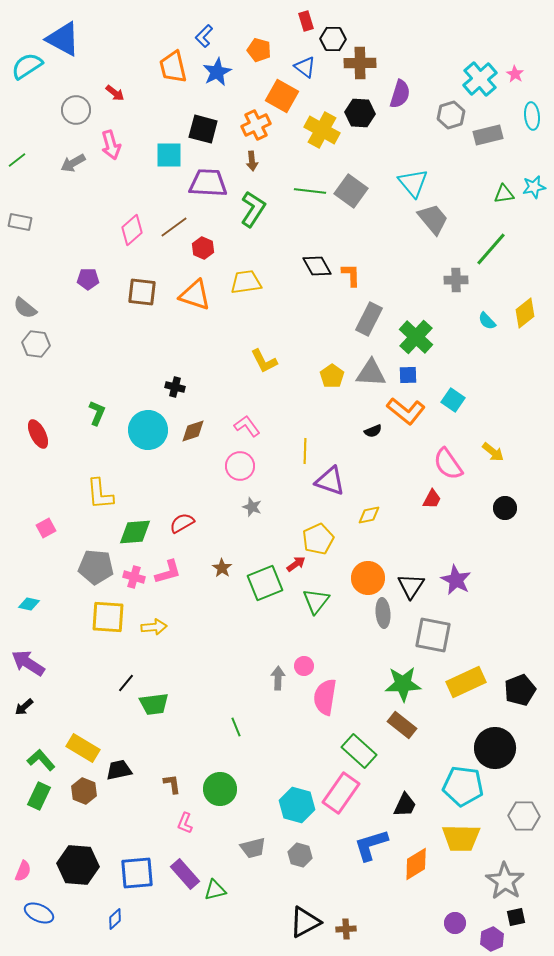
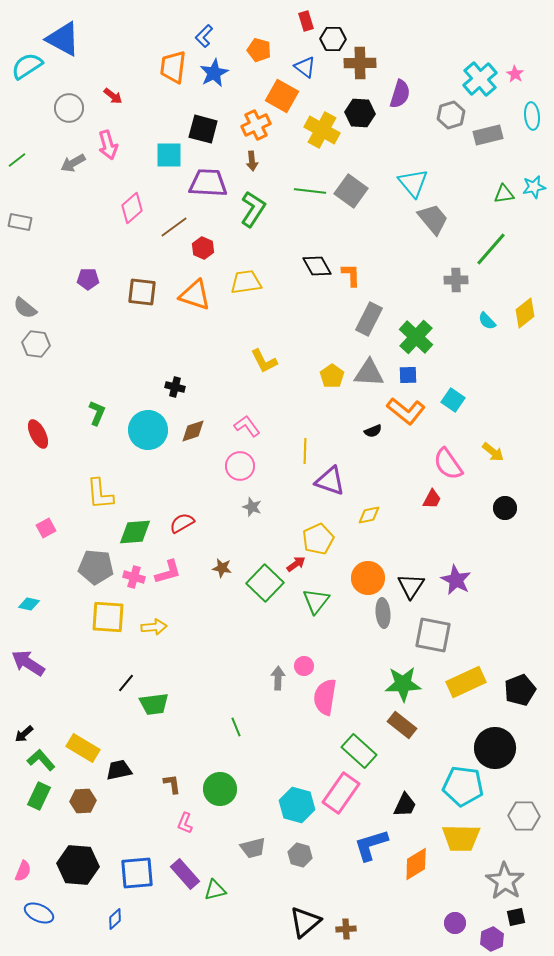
orange trapezoid at (173, 67): rotated 20 degrees clockwise
blue star at (217, 72): moved 3 px left, 1 px down
red arrow at (115, 93): moved 2 px left, 3 px down
gray circle at (76, 110): moved 7 px left, 2 px up
pink arrow at (111, 145): moved 3 px left
pink diamond at (132, 230): moved 22 px up
gray triangle at (371, 373): moved 2 px left
brown star at (222, 568): rotated 24 degrees counterclockwise
green square at (265, 583): rotated 24 degrees counterclockwise
black arrow at (24, 707): moved 27 px down
brown hexagon at (84, 791): moved 1 px left, 10 px down; rotated 25 degrees counterclockwise
black triangle at (305, 922): rotated 12 degrees counterclockwise
